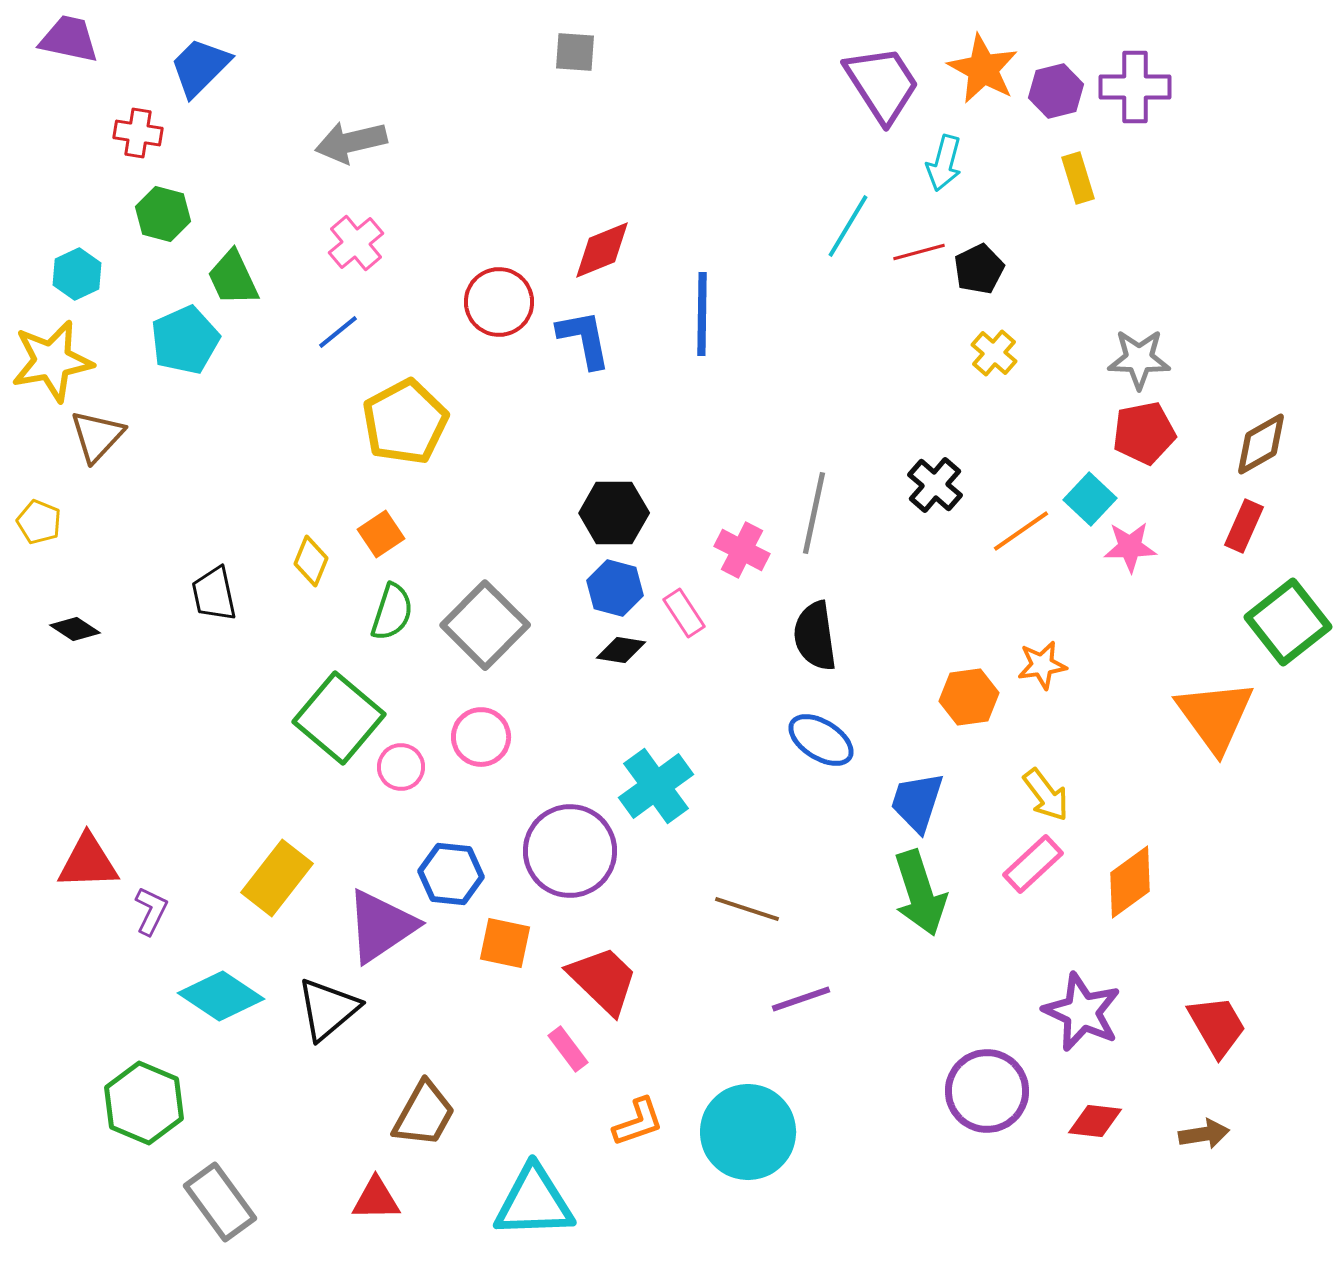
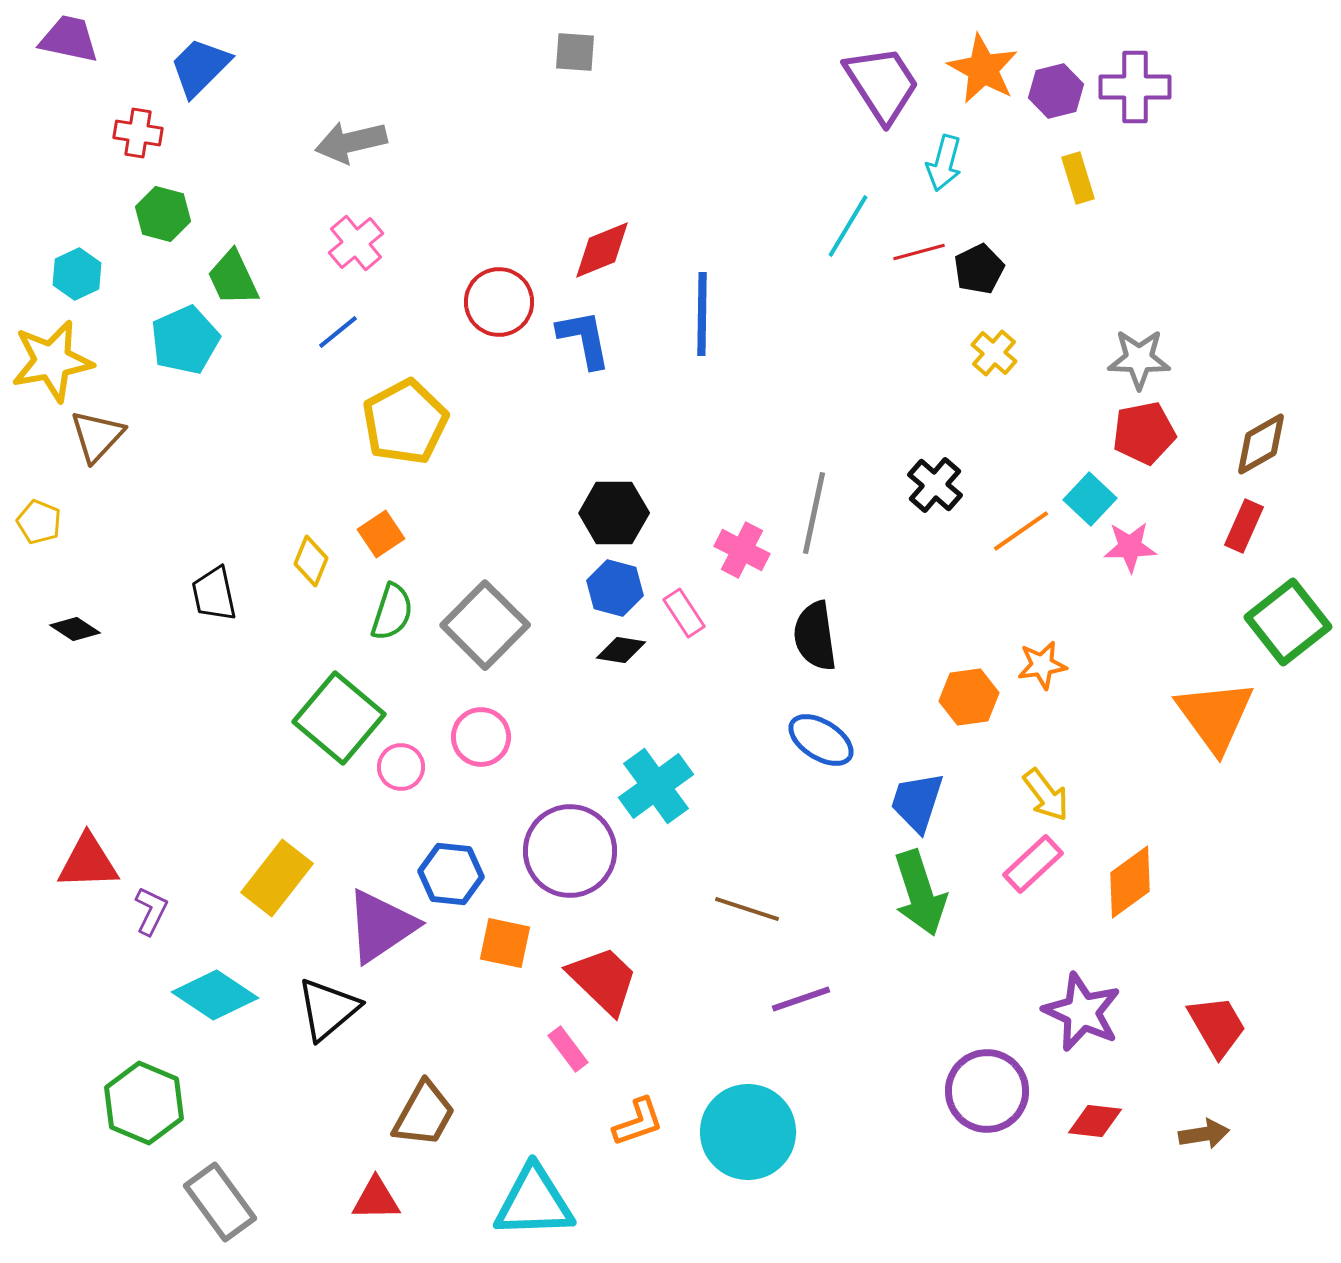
cyan diamond at (221, 996): moved 6 px left, 1 px up
